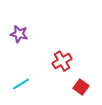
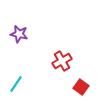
cyan line: moved 5 px left; rotated 24 degrees counterclockwise
